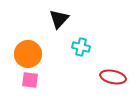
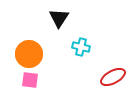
black triangle: moved 1 px up; rotated 10 degrees counterclockwise
orange circle: moved 1 px right
red ellipse: rotated 40 degrees counterclockwise
